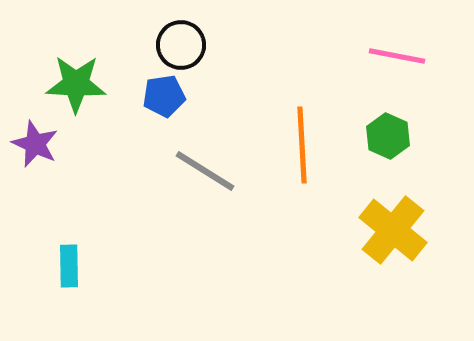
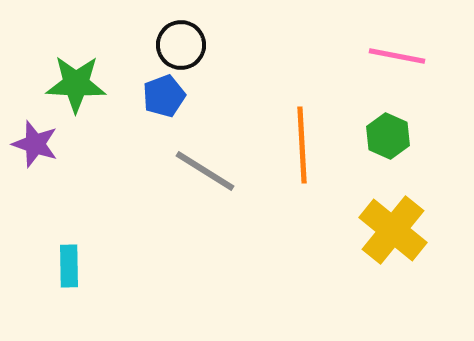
blue pentagon: rotated 12 degrees counterclockwise
purple star: rotated 6 degrees counterclockwise
